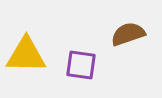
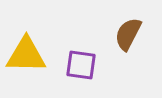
brown semicircle: rotated 44 degrees counterclockwise
